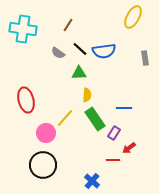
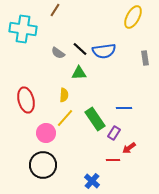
brown line: moved 13 px left, 15 px up
yellow semicircle: moved 23 px left
